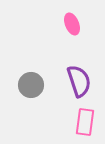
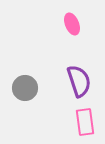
gray circle: moved 6 px left, 3 px down
pink rectangle: rotated 16 degrees counterclockwise
